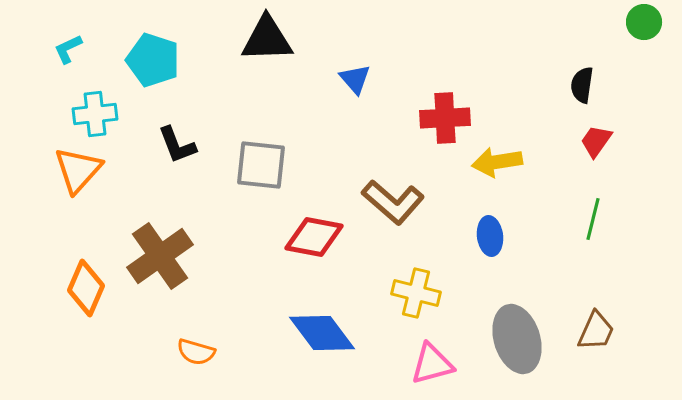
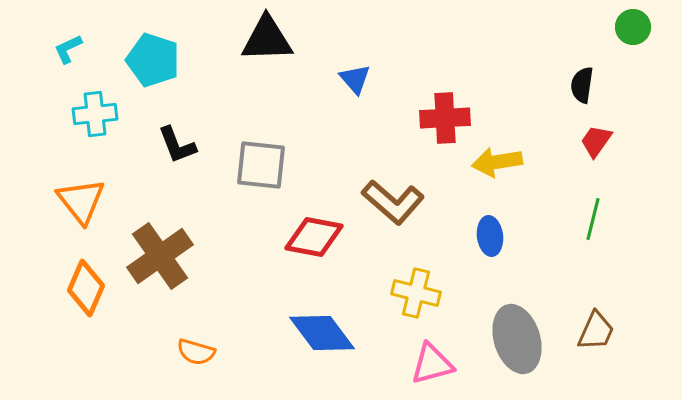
green circle: moved 11 px left, 5 px down
orange triangle: moved 3 px right, 31 px down; rotated 20 degrees counterclockwise
